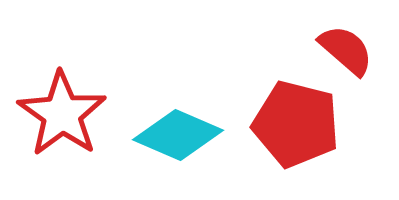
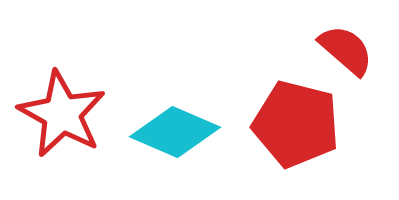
red star: rotated 6 degrees counterclockwise
cyan diamond: moved 3 px left, 3 px up
